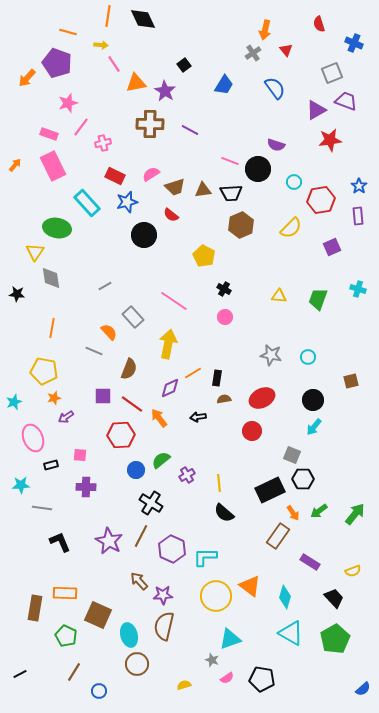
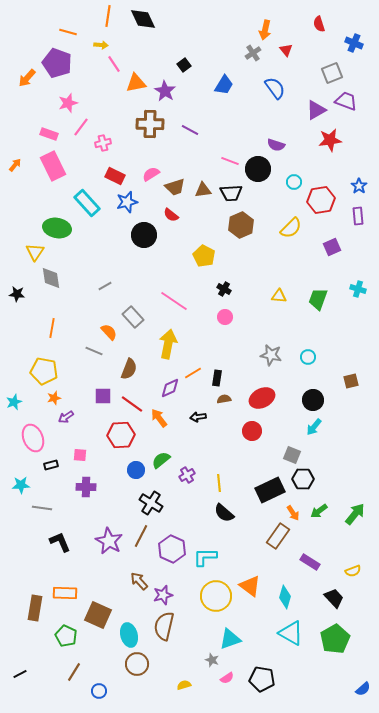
purple star at (163, 595): rotated 12 degrees counterclockwise
